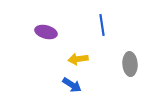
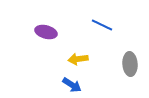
blue line: rotated 55 degrees counterclockwise
